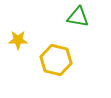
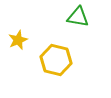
yellow star: rotated 24 degrees counterclockwise
